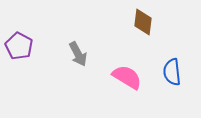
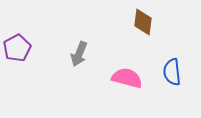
purple pentagon: moved 2 px left, 2 px down; rotated 16 degrees clockwise
gray arrow: moved 1 px right; rotated 50 degrees clockwise
pink semicircle: moved 1 px down; rotated 16 degrees counterclockwise
